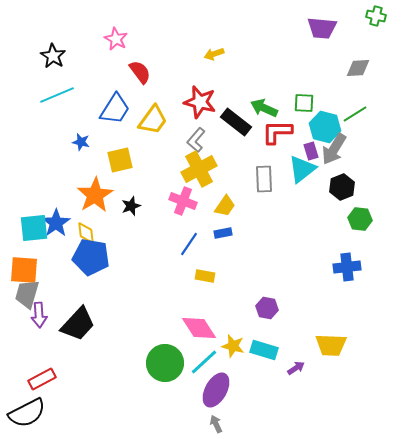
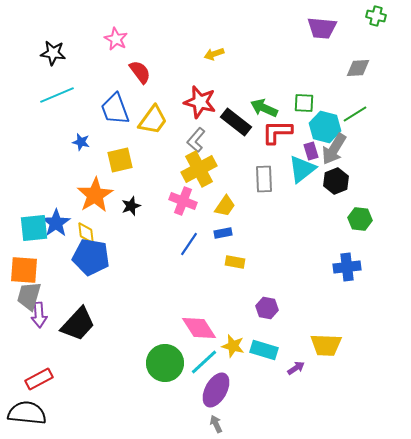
black star at (53, 56): moved 3 px up; rotated 25 degrees counterclockwise
blue trapezoid at (115, 109): rotated 128 degrees clockwise
black hexagon at (342, 187): moved 6 px left, 6 px up
yellow rectangle at (205, 276): moved 30 px right, 14 px up
gray trapezoid at (27, 294): moved 2 px right, 2 px down
yellow trapezoid at (331, 345): moved 5 px left
red rectangle at (42, 379): moved 3 px left
black semicircle at (27, 413): rotated 147 degrees counterclockwise
